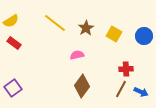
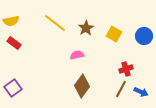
yellow semicircle: rotated 21 degrees clockwise
red cross: rotated 16 degrees counterclockwise
